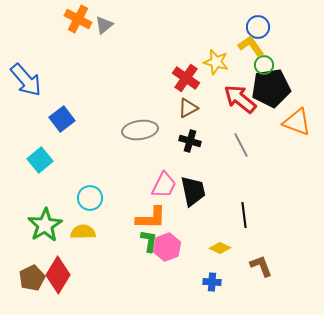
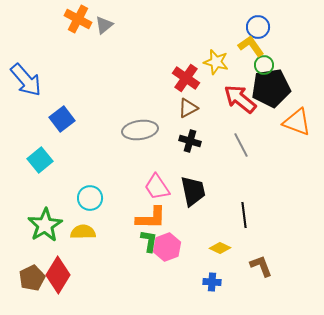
pink trapezoid: moved 7 px left, 2 px down; rotated 120 degrees clockwise
